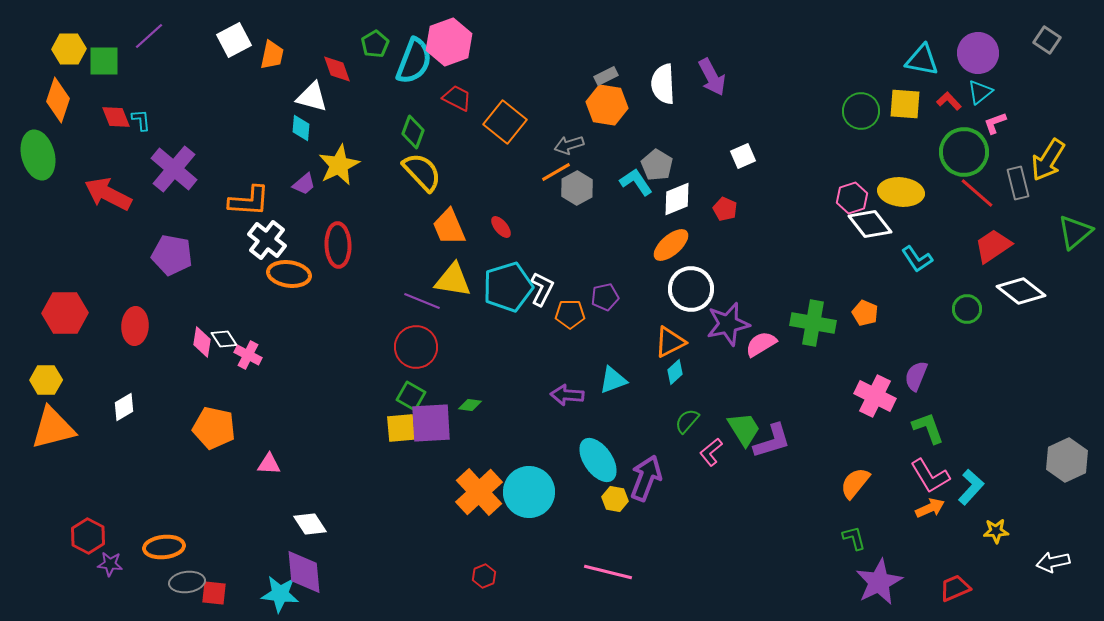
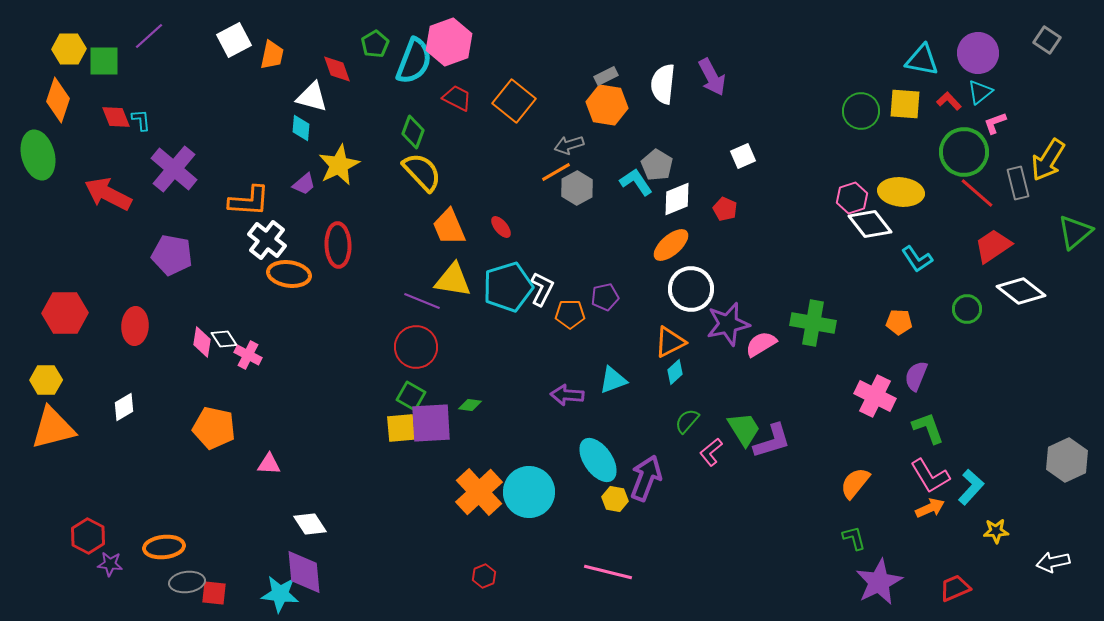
white semicircle at (663, 84): rotated 9 degrees clockwise
orange square at (505, 122): moved 9 px right, 21 px up
orange pentagon at (865, 313): moved 34 px right, 9 px down; rotated 20 degrees counterclockwise
